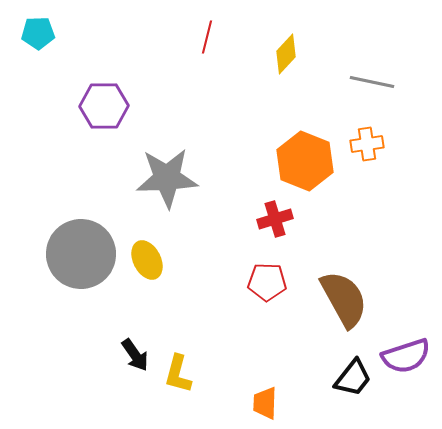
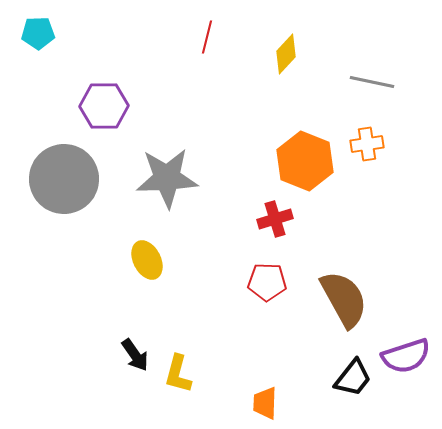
gray circle: moved 17 px left, 75 px up
